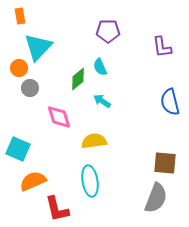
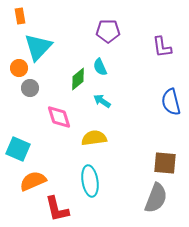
blue semicircle: moved 1 px right
yellow semicircle: moved 3 px up
